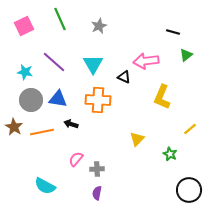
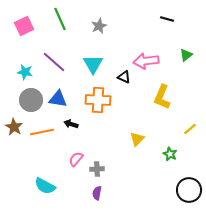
black line: moved 6 px left, 13 px up
